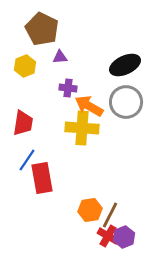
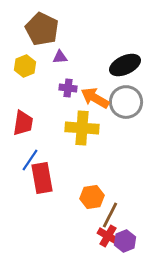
orange arrow: moved 6 px right, 8 px up
blue line: moved 3 px right
orange hexagon: moved 2 px right, 13 px up
purple hexagon: moved 1 px right, 4 px down
